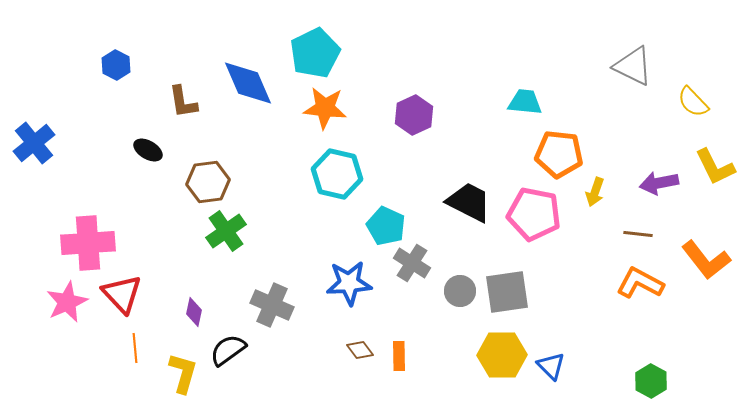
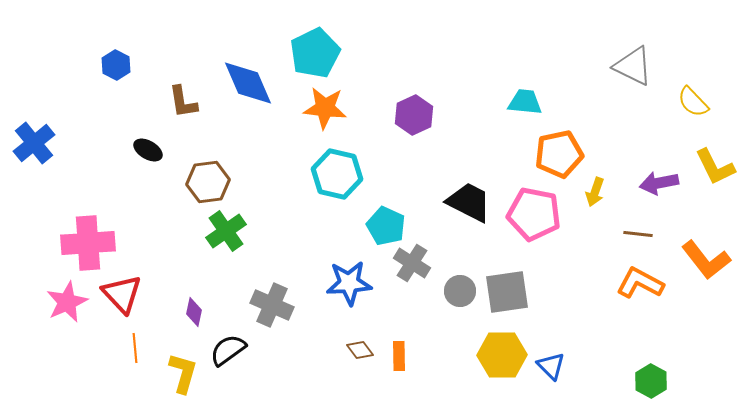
orange pentagon at (559, 154): rotated 18 degrees counterclockwise
